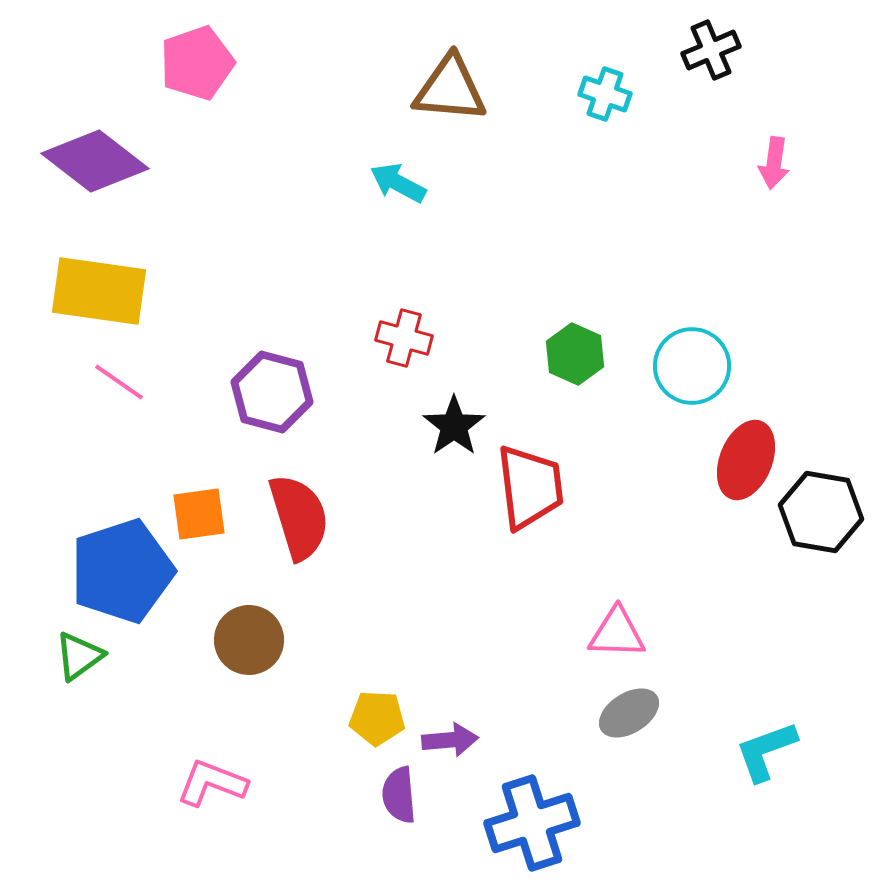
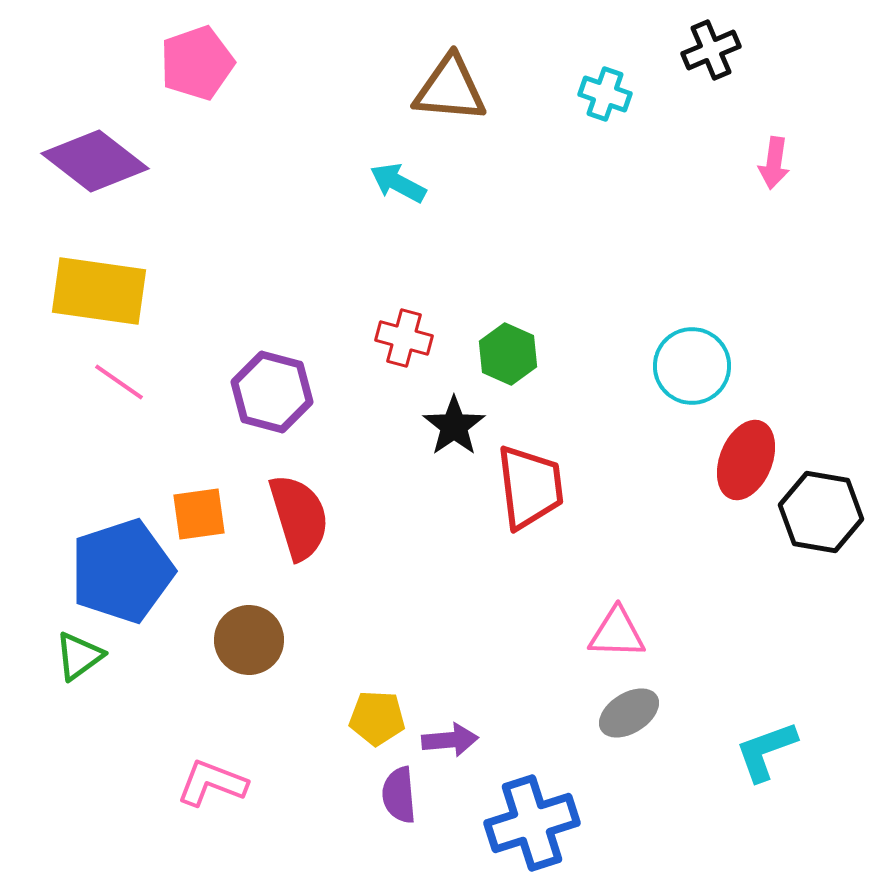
green hexagon: moved 67 px left
